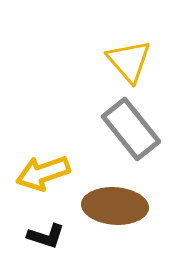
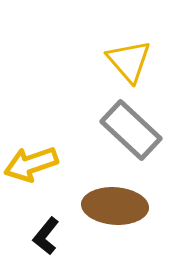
gray rectangle: moved 1 px down; rotated 8 degrees counterclockwise
yellow arrow: moved 12 px left, 9 px up
black L-shape: rotated 111 degrees clockwise
